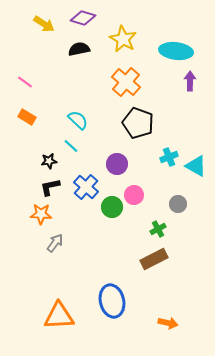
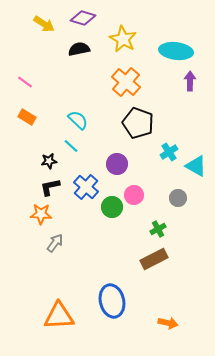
cyan cross: moved 5 px up; rotated 12 degrees counterclockwise
gray circle: moved 6 px up
